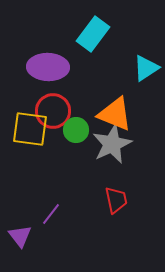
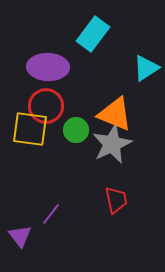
red circle: moved 7 px left, 5 px up
